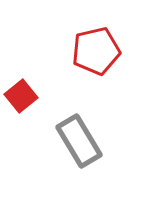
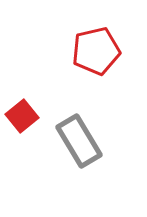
red square: moved 1 px right, 20 px down
